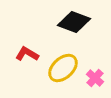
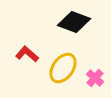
red L-shape: rotated 10 degrees clockwise
yellow ellipse: rotated 12 degrees counterclockwise
